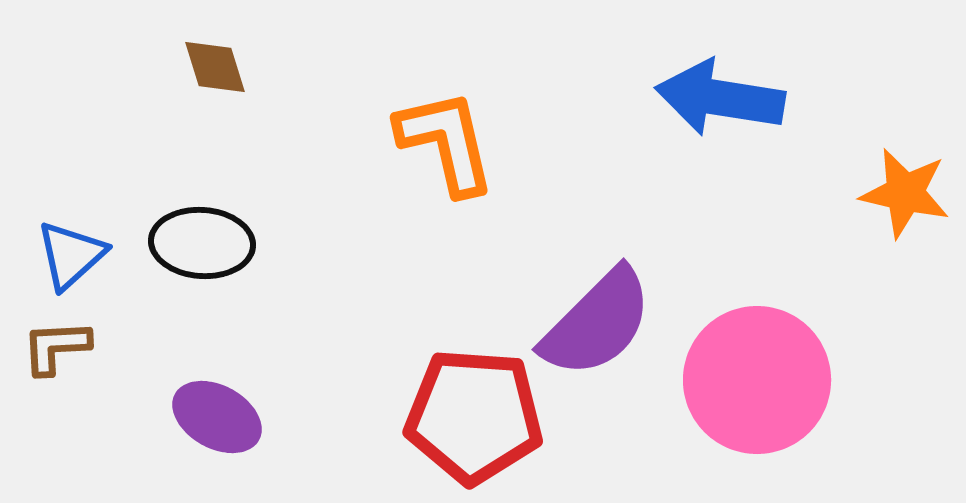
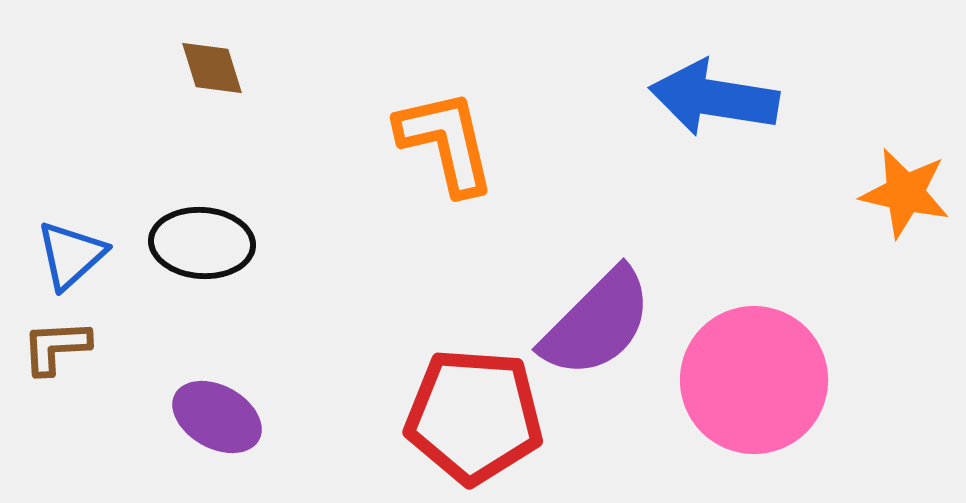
brown diamond: moved 3 px left, 1 px down
blue arrow: moved 6 px left
pink circle: moved 3 px left
